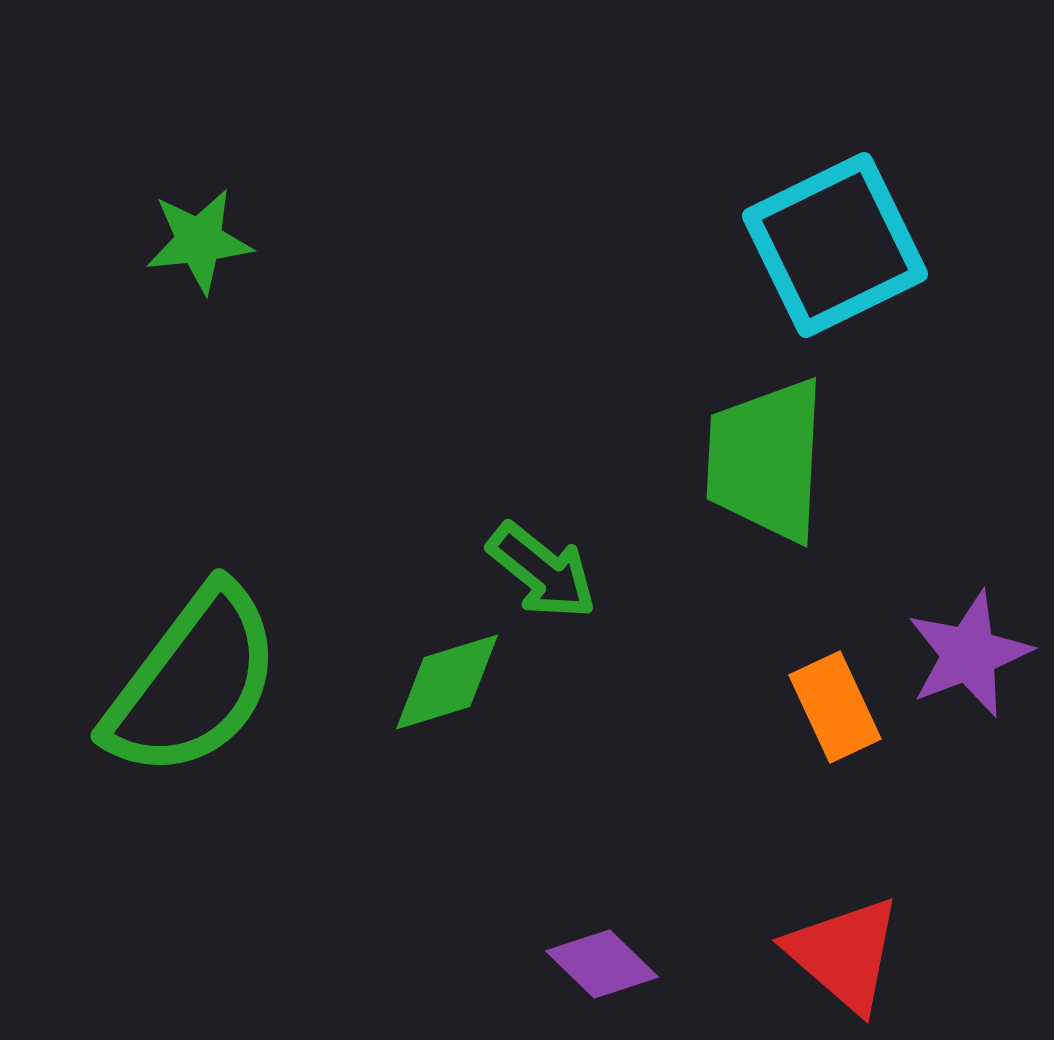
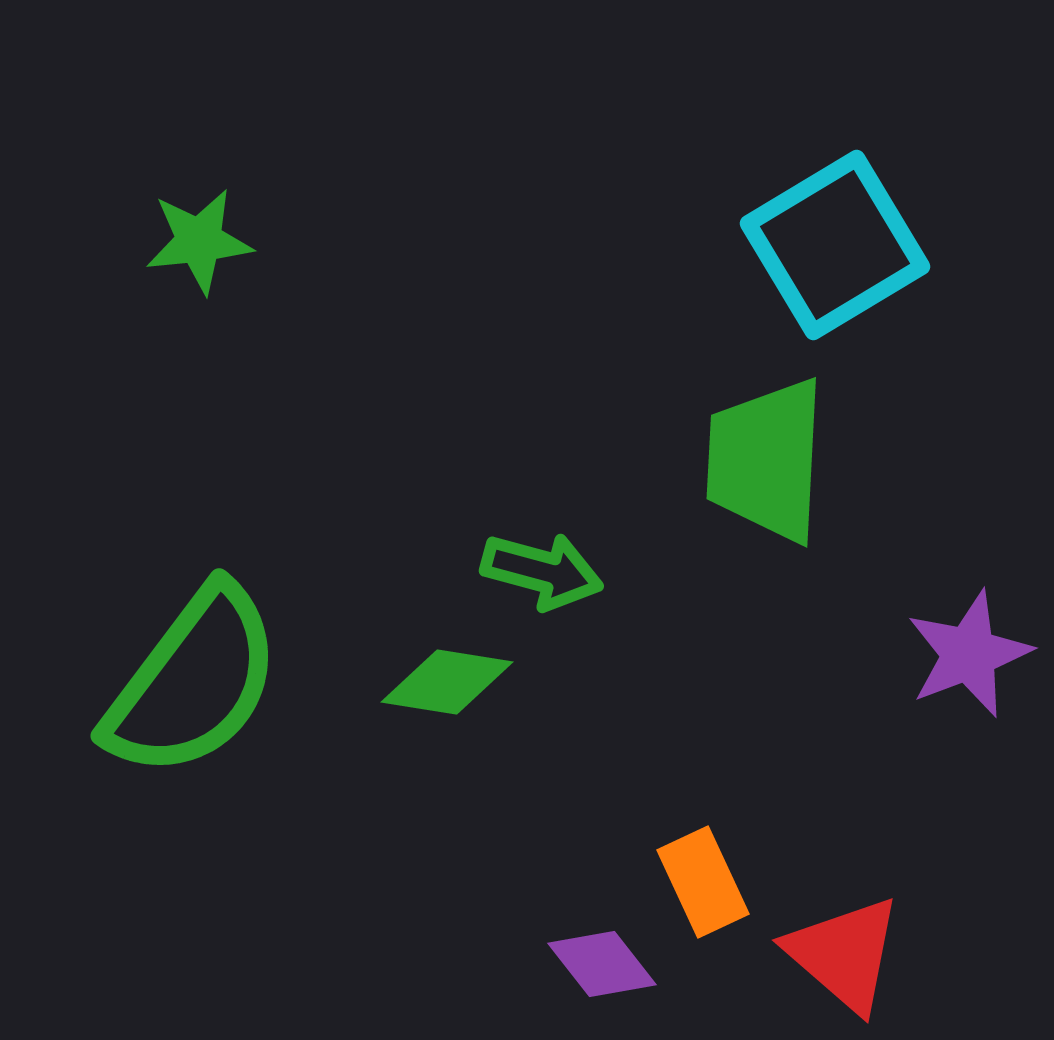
cyan square: rotated 5 degrees counterclockwise
green arrow: rotated 24 degrees counterclockwise
green diamond: rotated 26 degrees clockwise
orange rectangle: moved 132 px left, 175 px down
purple diamond: rotated 8 degrees clockwise
